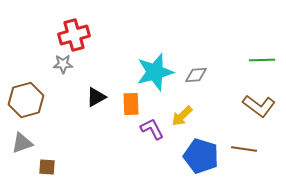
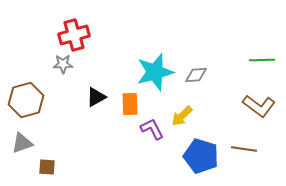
orange rectangle: moved 1 px left
